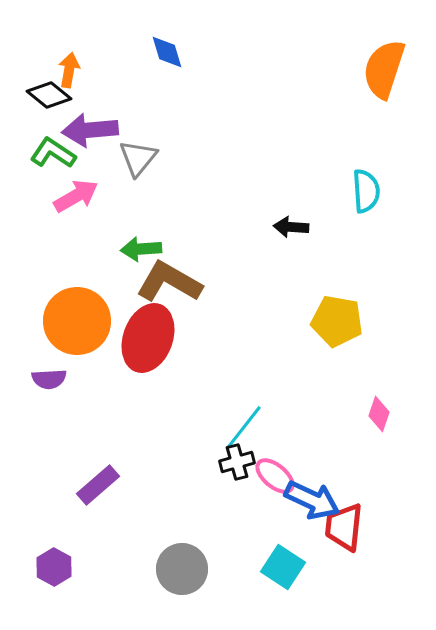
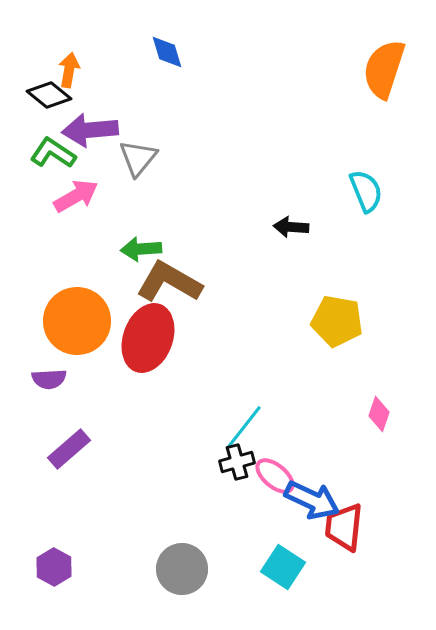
cyan semicircle: rotated 18 degrees counterclockwise
purple rectangle: moved 29 px left, 36 px up
